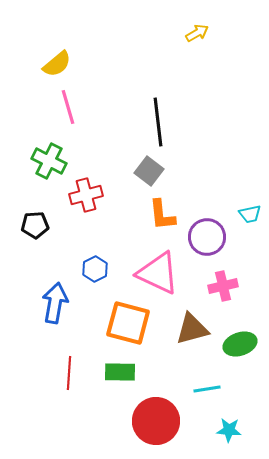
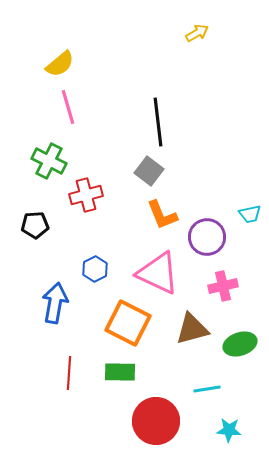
yellow semicircle: moved 3 px right
orange L-shape: rotated 16 degrees counterclockwise
orange square: rotated 12 degrees clockwise
